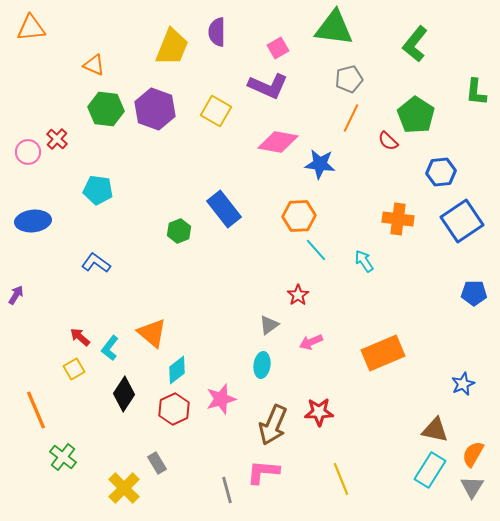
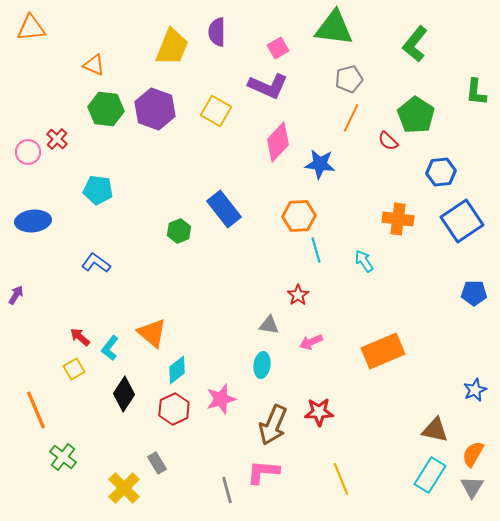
pink diamond at (278, 142): rotated 57 degrees counterclockwise
cyan line at (316, 250): rotated 25 degrees clockwise
gray triangle at (269, 325): rotated 45 degrees clockwise
orange rectangle at (383, 353): moved 2 px up
blue star at (463, 384): moved 12 px right, 6 px down
cyan rectangle at (430, 470): moved 5 px down
